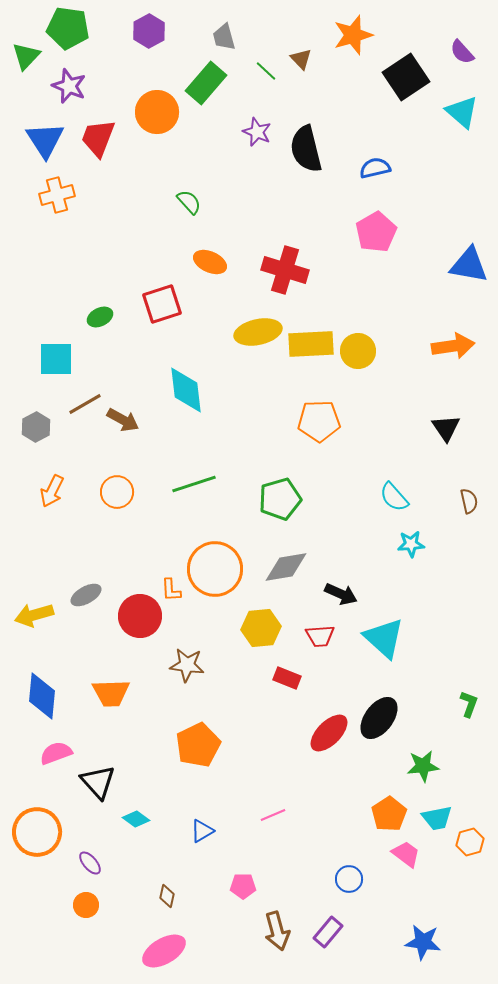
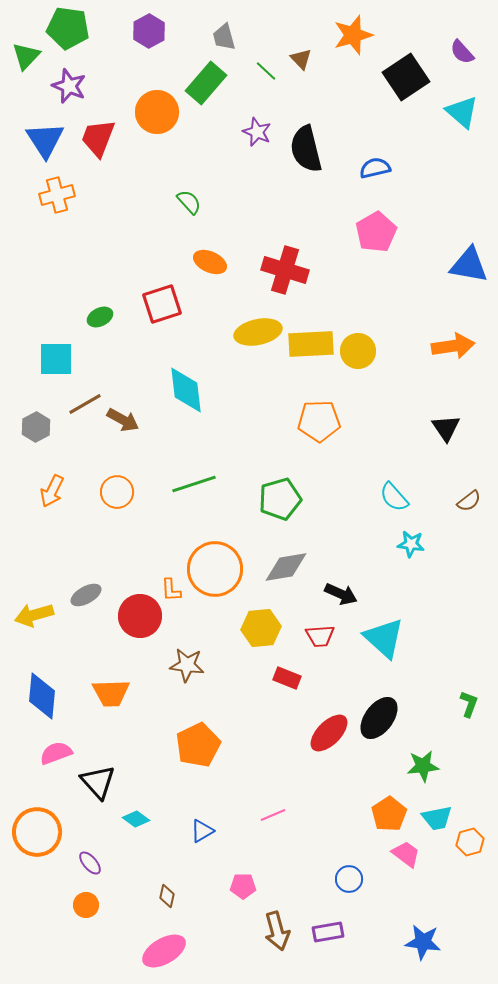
brown semicircle at (469, 501): rotated 65 degrees clockwise
cyan star at (411, 544): rotated 12 degrees clockwise
purple rectangle at (328, 932): rotated 40 degrees clockwise
